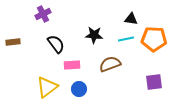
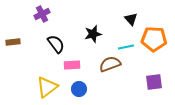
purple cross: moved 1 px left
black triangle: rotated 40 degrees clockwise
black star: moved 1 px left, 1 px up; rotated 18 degrees counterclockwise
cyan line: moved 8 px down
